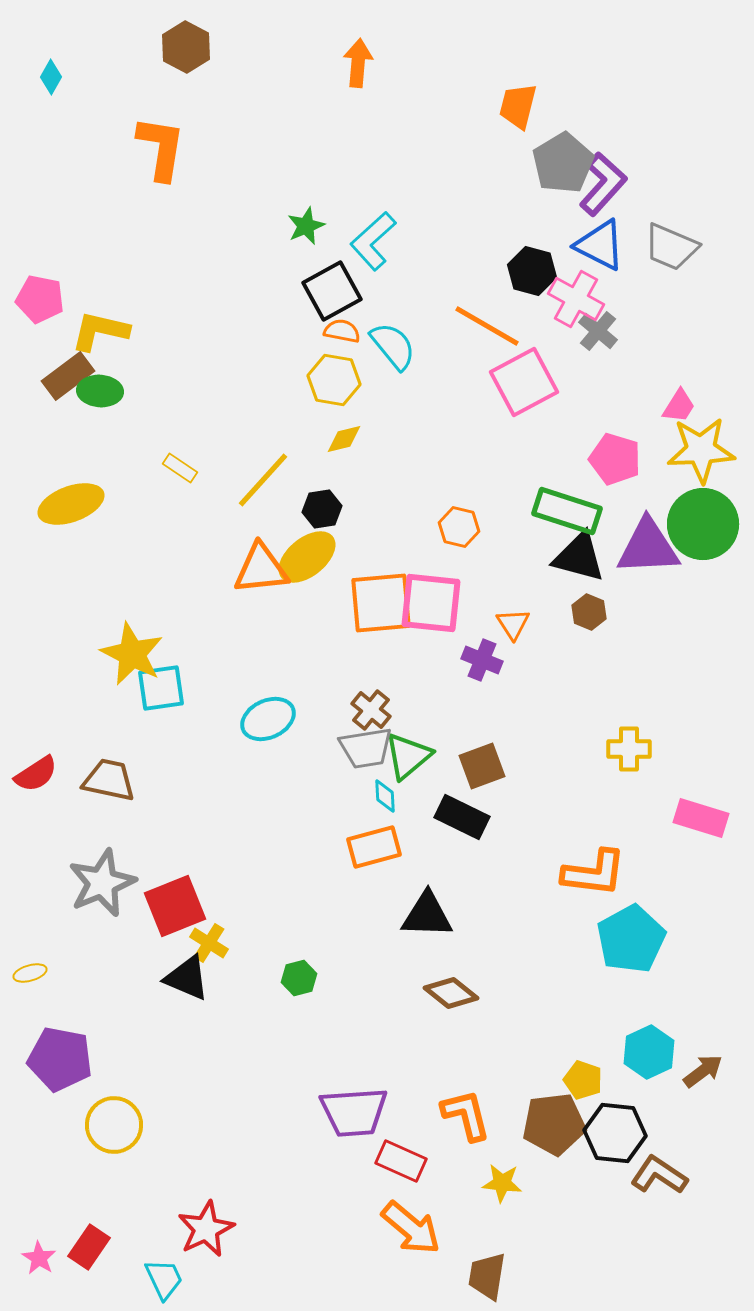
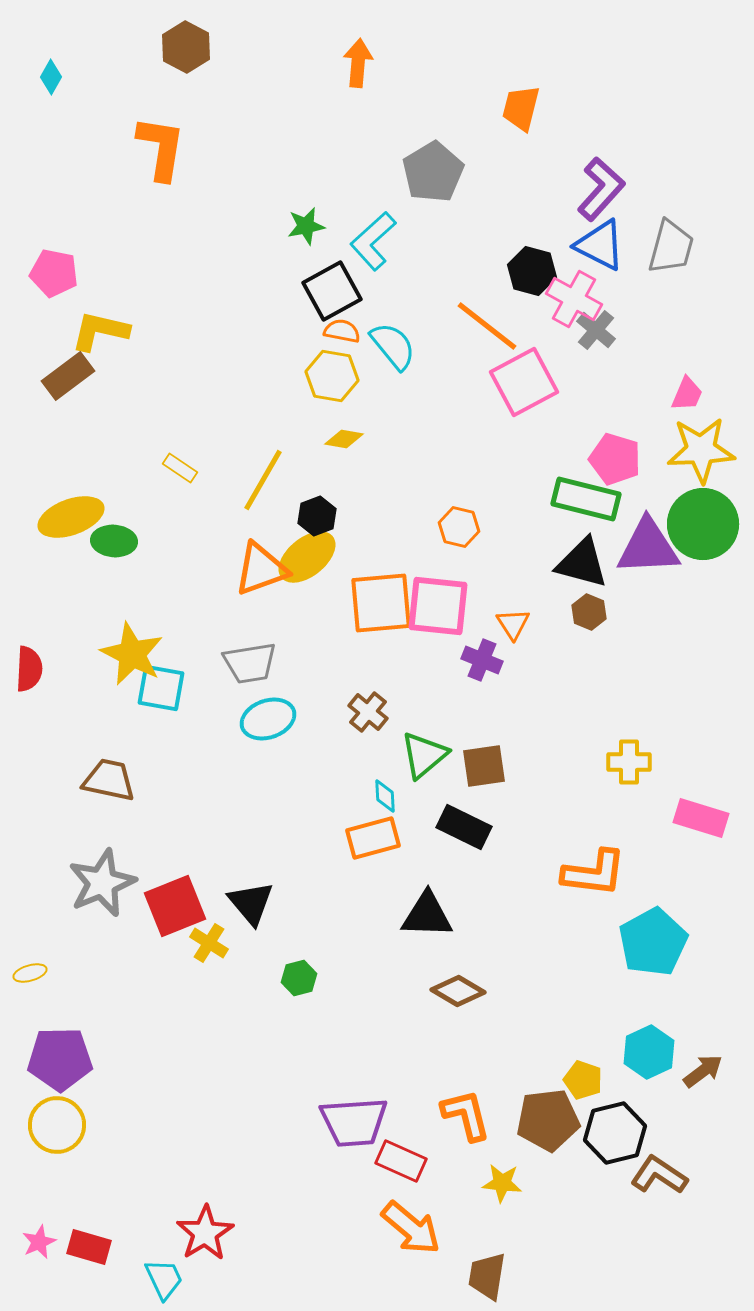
orange trapezoid at (518, 106): moved 3 px right, 2 px down
gray pentagon at (563, 163): moved 130 px left, 9 px down
purple L-shape at (603, 184): moved 2 px left, 5 px down
green star at (306, 226): rotated 12 degrees clockwise
gray trapezoid at (671, 247): rotated 98 degrees counterclockwise
pink pentagon at (40, 299): moved 14 px right, 26 px up
pink cross at (576, 299): moved 2 px left
orange line at (487, 326): rotated 8 degrees clockwise
gray cross at (598, 331): moved 2 px left, 1 px up
yellow hexagon at (334, 380): moved 2 px left, 4 px up
green ellipse at (100, 391): moved 14 px right, 150 px down
pink trapezoid at (679, 406): moved 8 px right, 12 px up; rotated 9 degrees counterclockwise
yellow diamond at (344, 439): rotated 24 degrees clockwise
yellow line at (263, 480): rotated 12 degrees counterclockwise
yellow ellipse at (71, 504): moved 13 px down
black hexagon at (322, 509): moved 5 px left, 7 px down; rotated 12 degrees counterclockwise
green rectangle at (567, 511): moved 19 px right, 12 px up; rotated 4 degrees counterclockwise
black triangle at (579, 557): moved 3 px right, 6 px down
orange triangle at (261, 569): rotated 14 degrees counterclockwise
pink square at (431, 603): moved 7 px right, 3 px down
cyan square at (161, 688): rotated 18 degrees clockwise
brown cross at (371, 710): moved 3 px left, 2 px down
cyan ellipse at (268, 719): rotated 6 degrees clockwise
gray trapezoid at (366, 748): moved 116 px left, 85 px up
yellow cross at (629, 749): moved 13 px down
green triangle at (408, 756): moved 16 px right, 1 px up
brown square at (482, 766): moved 2 px right; rotated 12 degrees clockwise
red semicircle at (36, 774): moved 7 px left, 105 px up; rotated 54 degrees counterclockwise
black rectangle at (462, 817): moved 2 px right, 10 px down
orange rectangle at (374, 847): moved 1 px left, 9 px up
cyan pentagon at (631, 939): moved 22 px right, 3 px down
black triangle at (187, 978): moved 64 px right, 75 px up; rotated 27 degrees clockwise
brown diamond at (451, 993): moved 7 px right, 2 px up; rotated 8 degrees counterclockwise
purple pentagon at (60, 1059): rotated 12 degrees counterclockwise
purple trapezoid at (354, 1112): moved 10 px down
brown pentagon at (554, 1124): moved 6 px left, 4 px up
yellow circle at (114, 1125): moved 57 px left
black hexagon at (615, 1133): rotated 20 degrees counterclockwise
red star at (206, 1229): moved 1 px left, 4 px down; rotated 6 degrees counterclockwise
red rectangle at (89, 1247): rotated 72 degrees clockwise
pink star at (39, 1258): moved 16 px up; rotated 16 degrees clockwise
